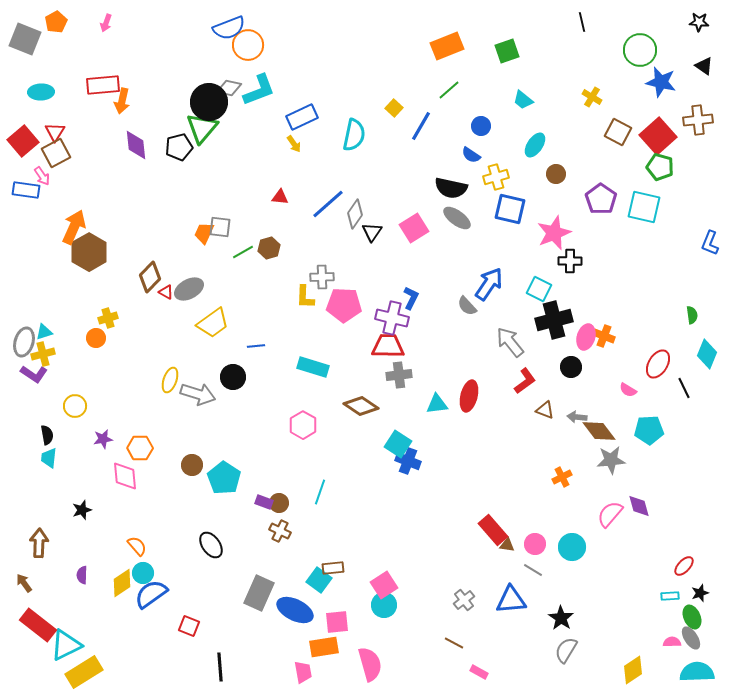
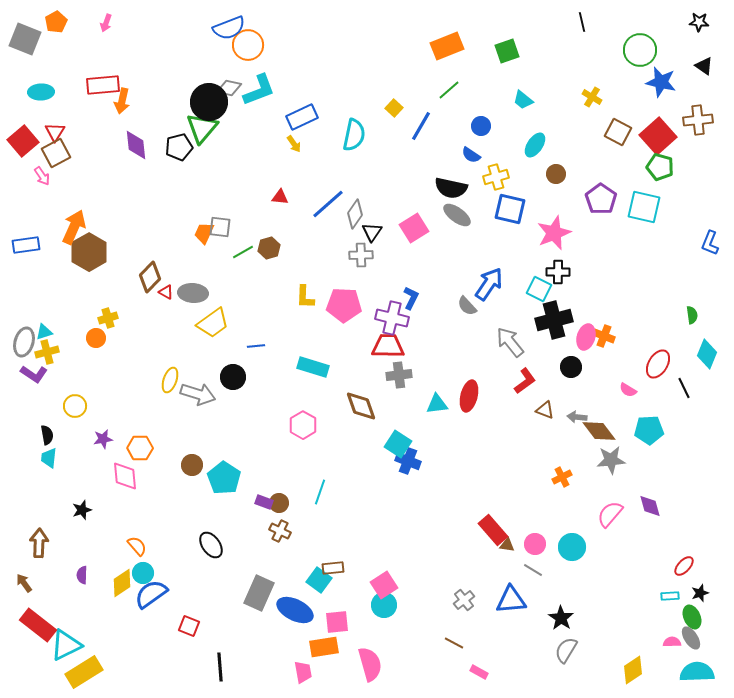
blue rectangle at (26, 190): moved 55 px down; rotated 16 degrees counterclockwise
gray ellipse at (457, 218): moved 3 px up
black cross at (570, 261): moved 12 px left, 11 px down
gray cross at (322, 277): moved 39 px right, 22 px up
gray ellipse at (189, 289): moved 4 px right, 4 px down; rotated 32 degrees clockwise
yellow cross at (43, 354): moved 4 px right, 2 px up
brown diamond at (361, 406): rotated 36 degrees clockwise
purple diamond at (639, 506): moved 11 px right
